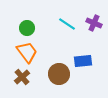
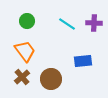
purple cross: rotated 21 degrees counterclockwise
green circle: moved 7 px up
orange trapezoid: moved 2 px left, 1 px up
brown circle: moved 8 px left, 5 px down
